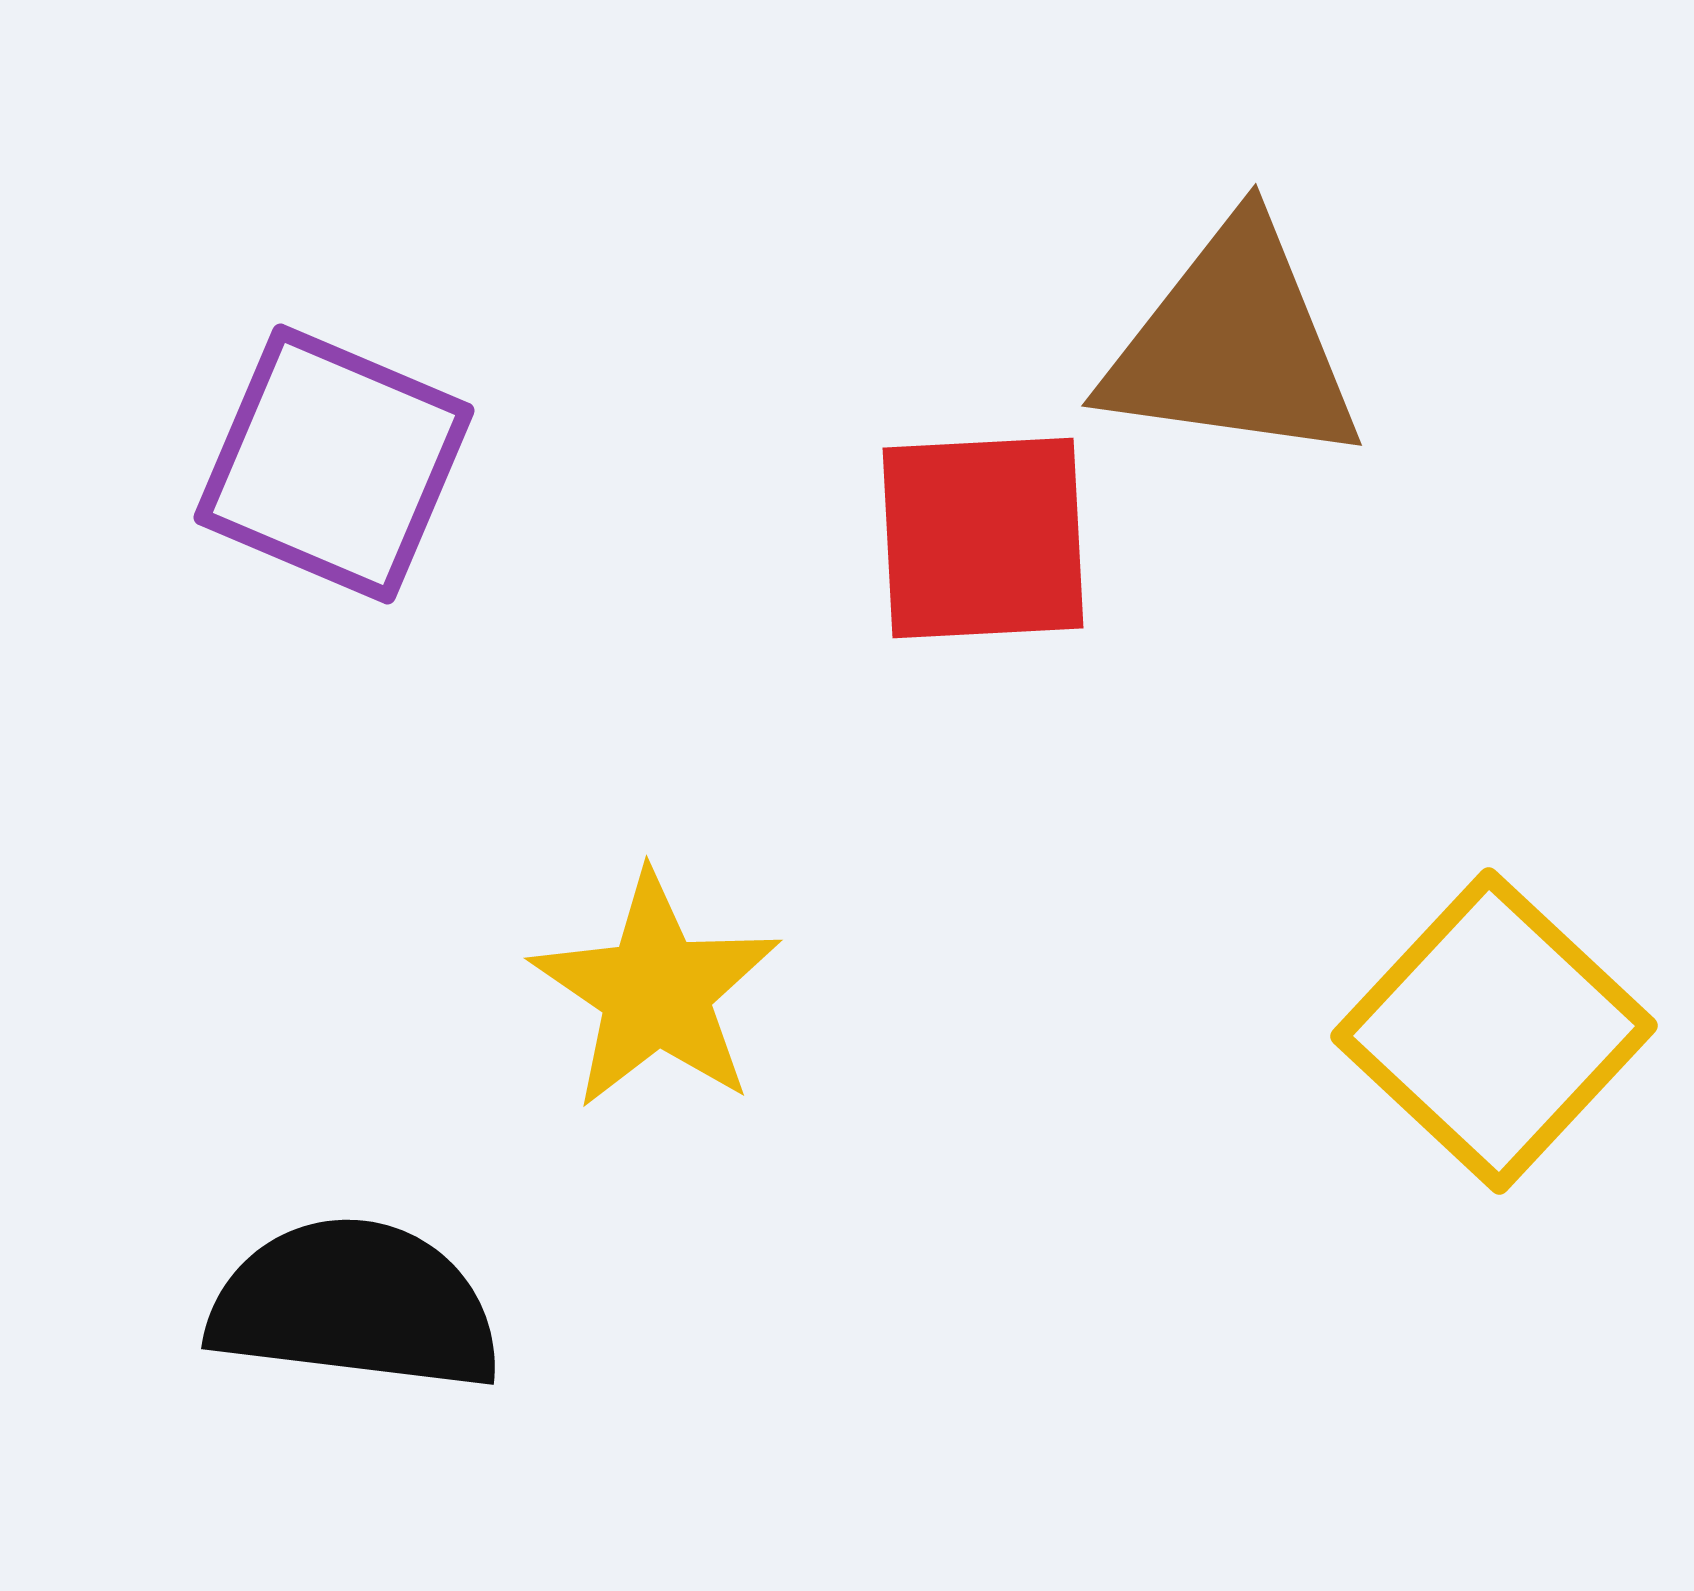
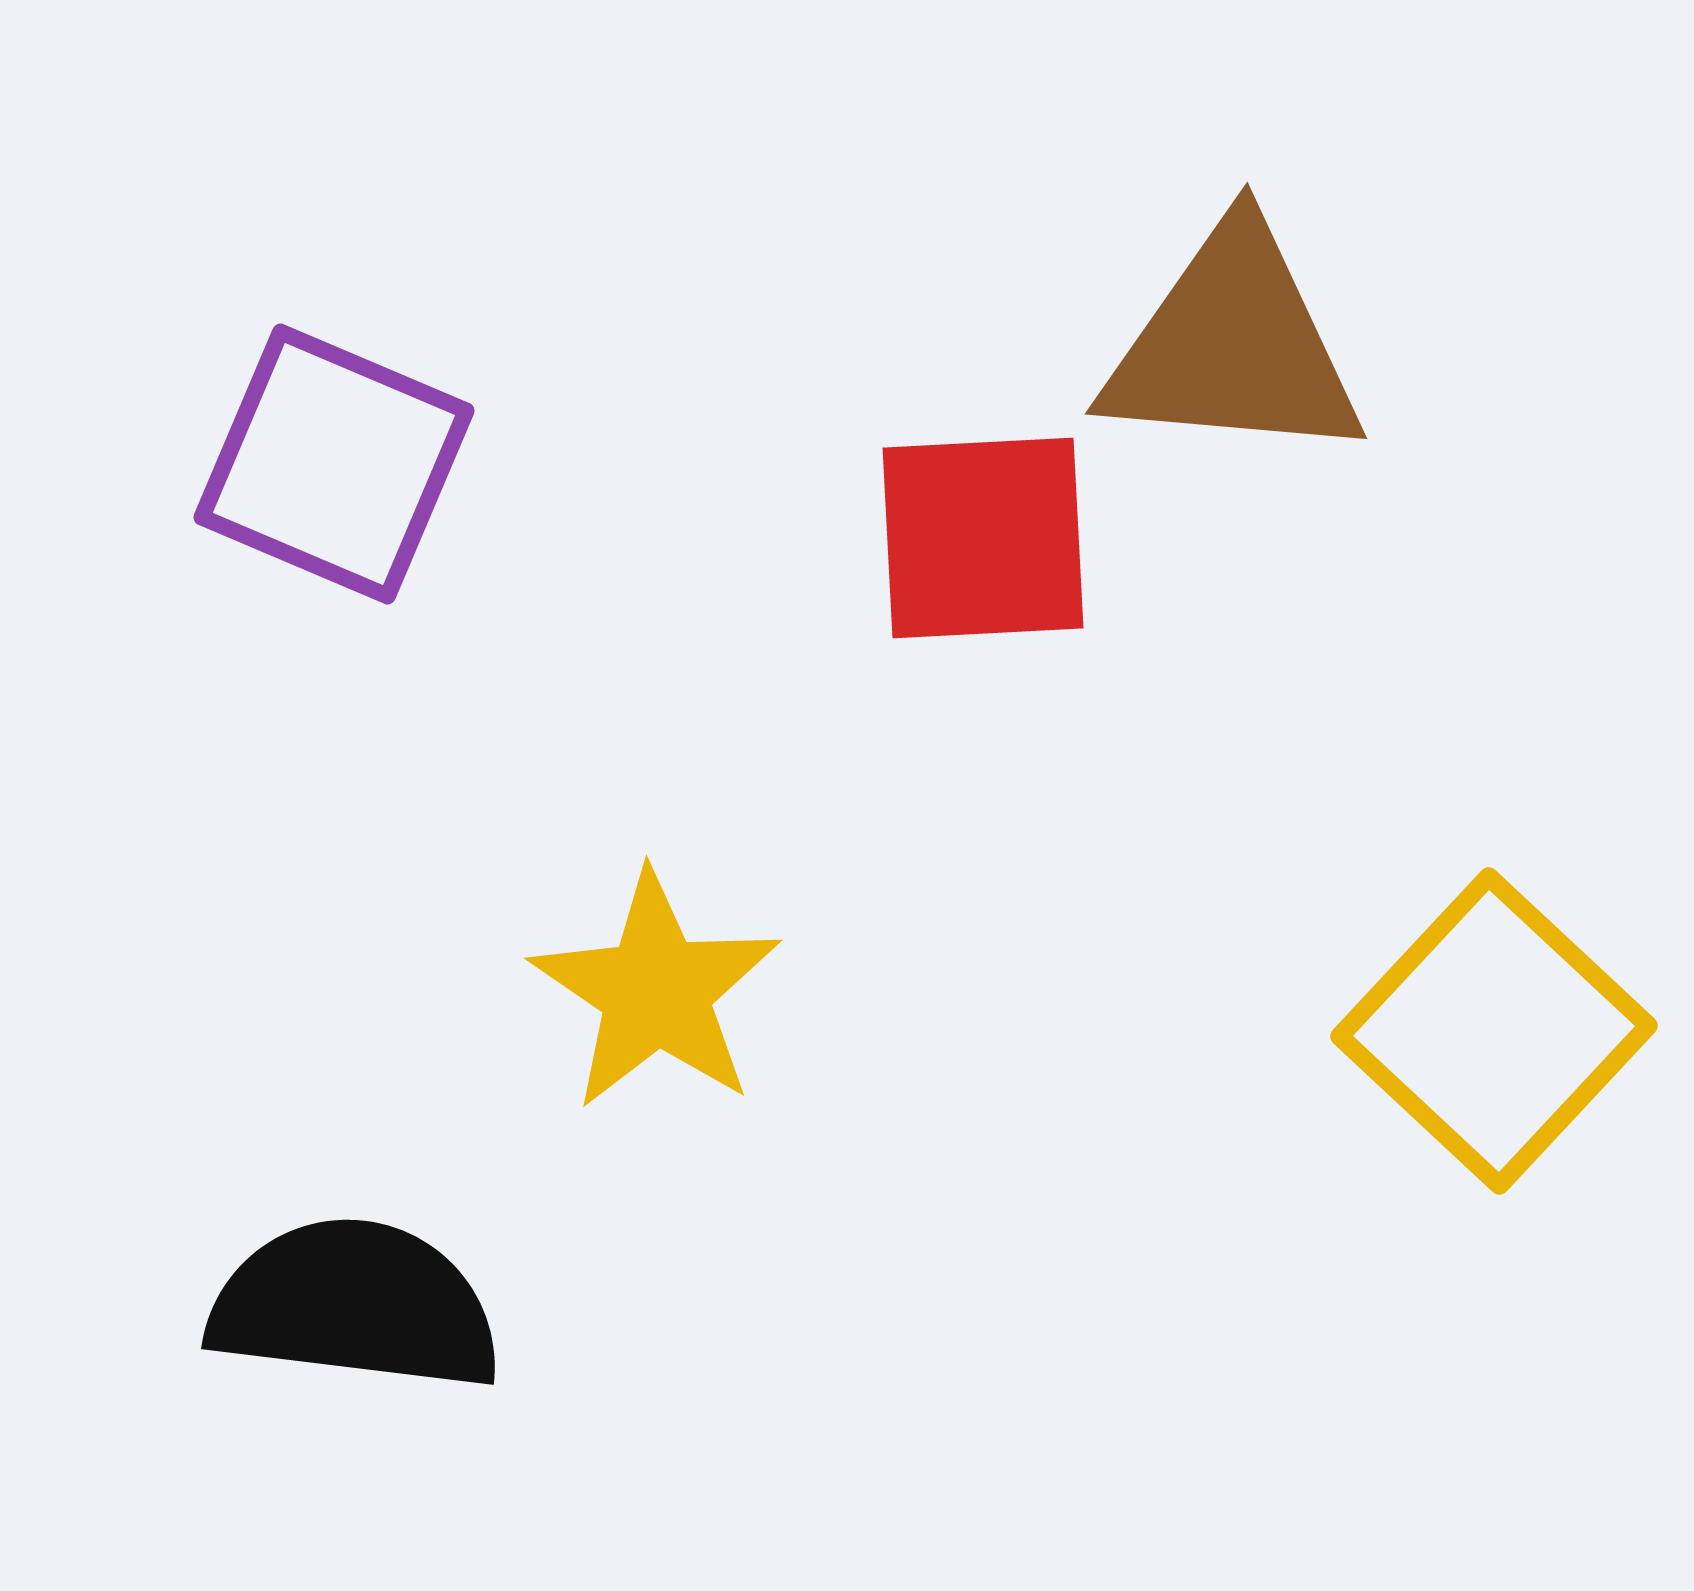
brown triangle: rotated 3 degrees counterclockwise
